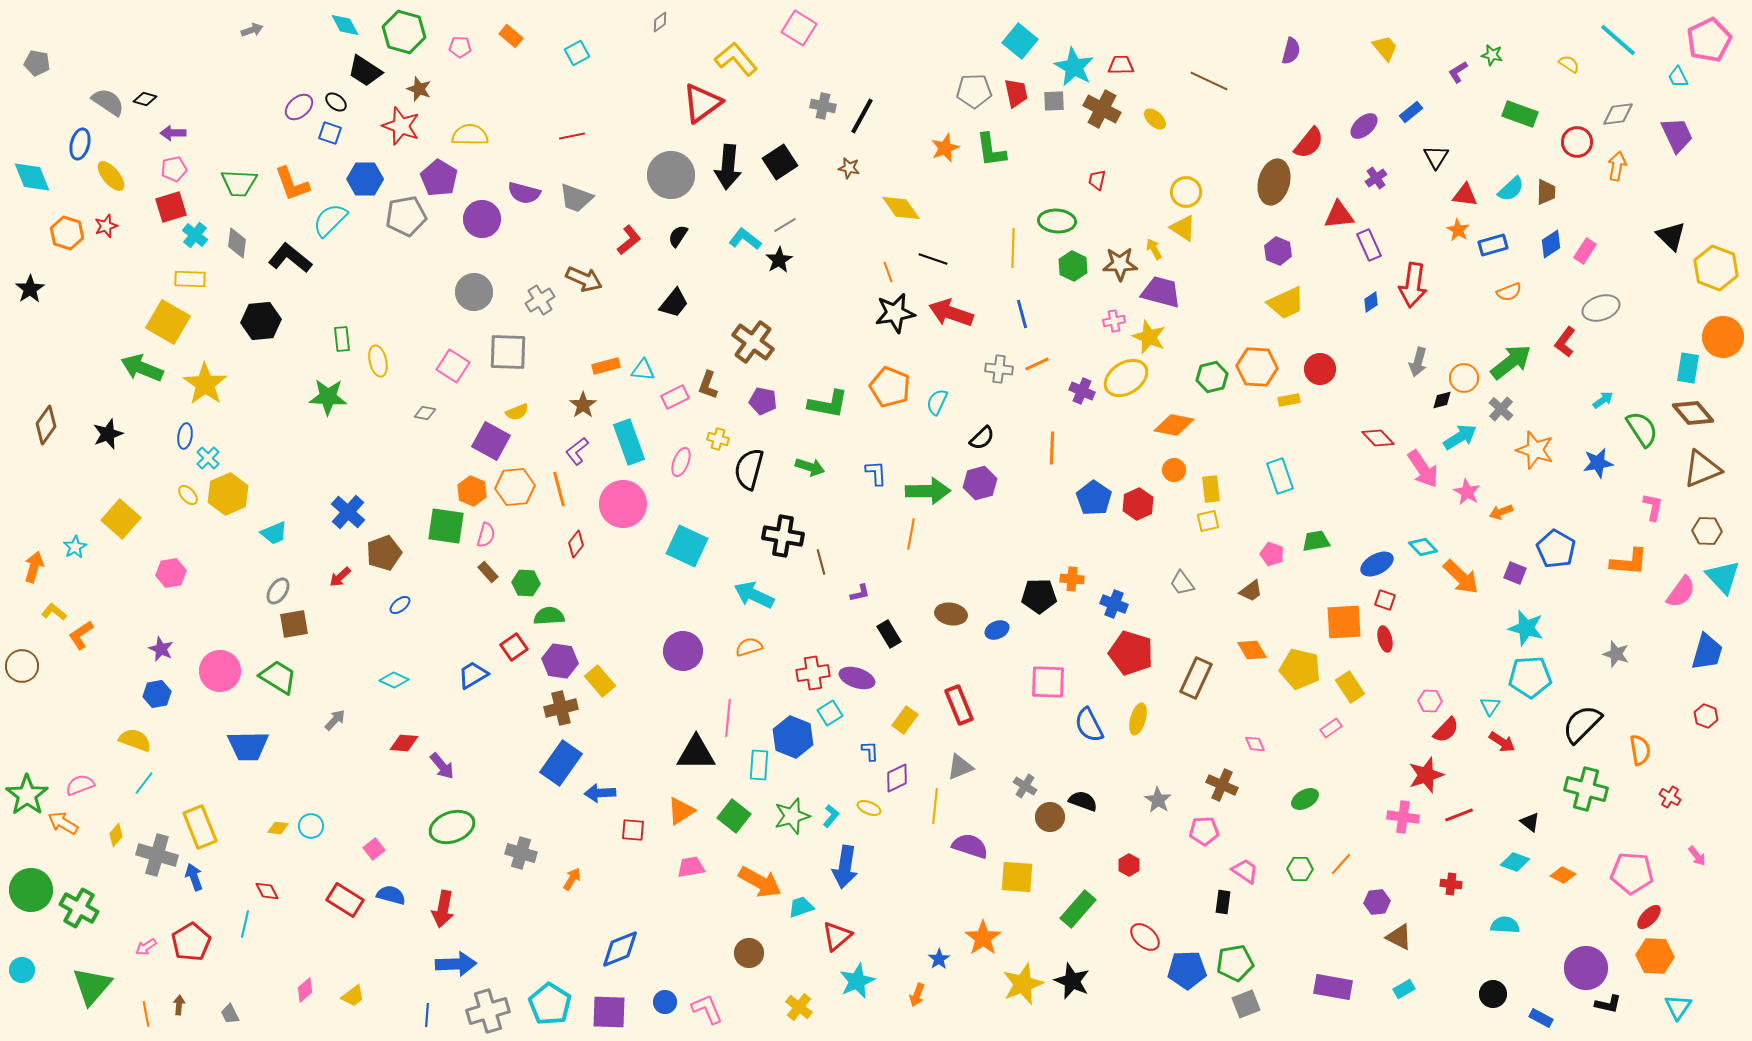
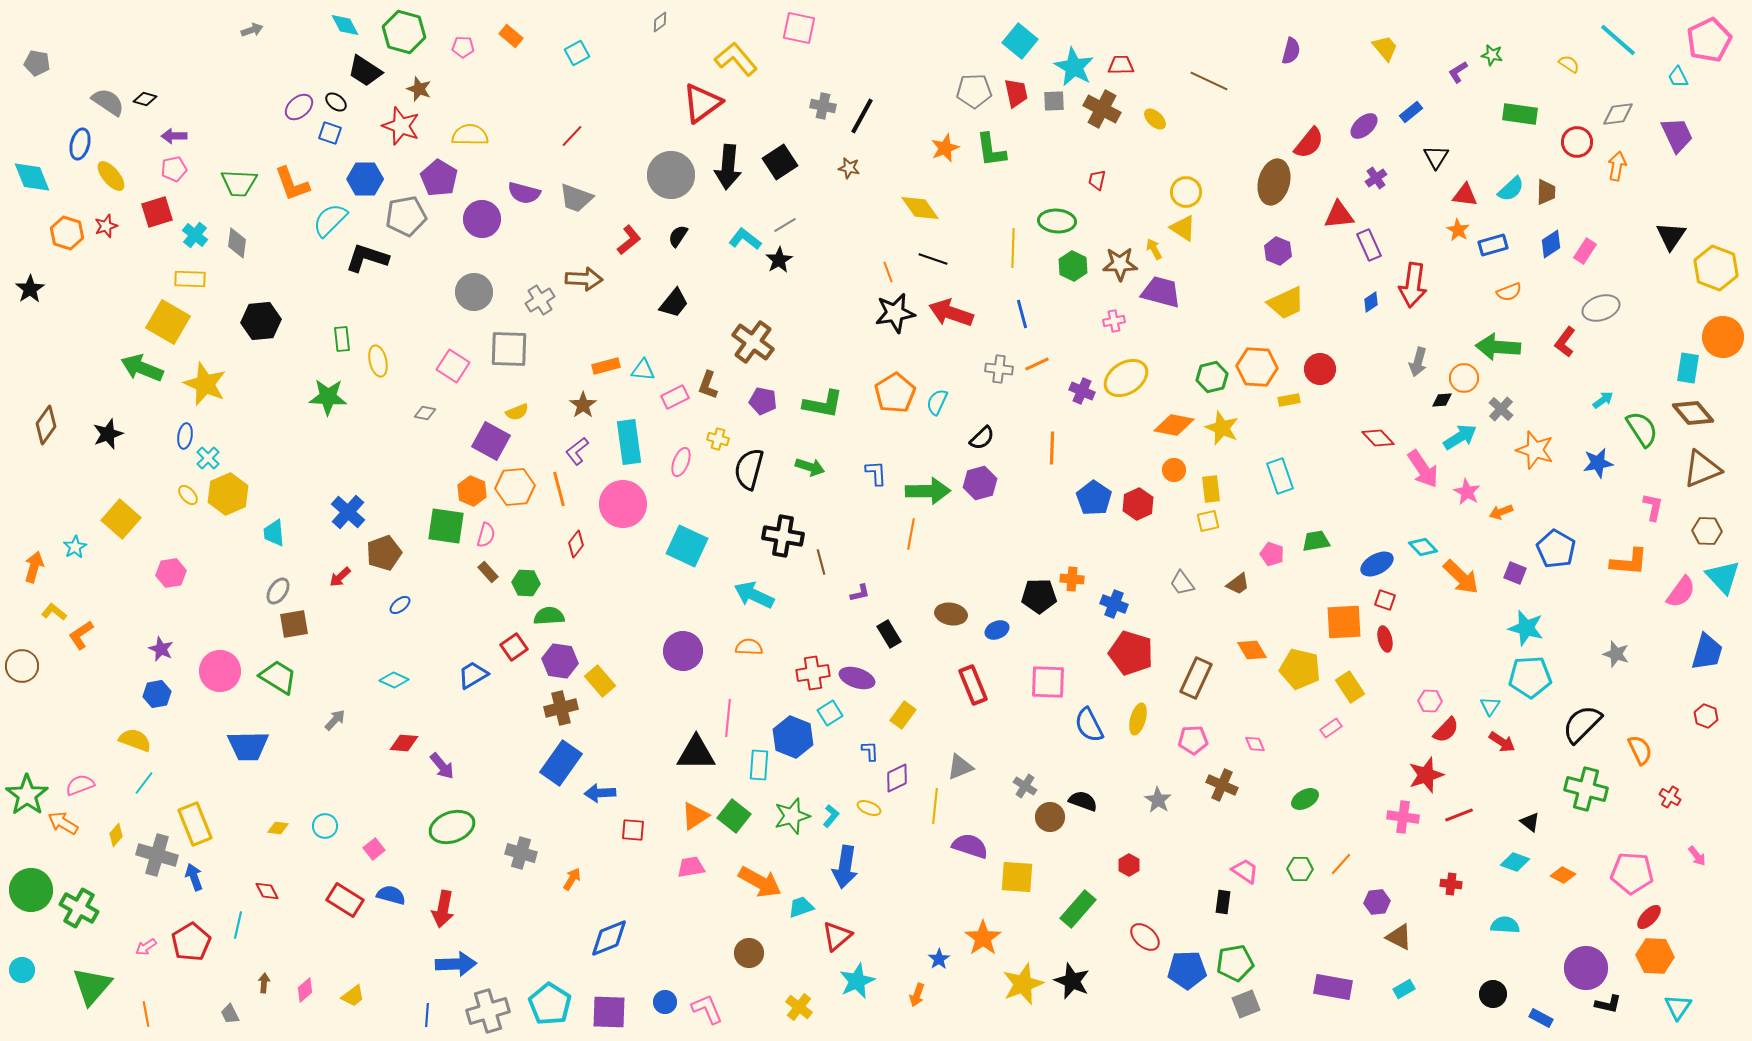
pink square at (799, 28): rotated 20 degrees counterclockwise
pink pentagon at (460, 47): moved 3 px right
green rectangle at (1520, 114): rotated 12 degrees counterclockwise
purple arrow at (173, 133): moved 1 px right, 3 px down
red line at (572, 136): rotated 35 degrees counterclockwise
red square at (171, 207): moved 14 px left, 5 px down
yellow diamond at (901, 208): moved 19 px right
black triangle at (1671, 236): rotated 20 degrees clockwise
black L-shape at (290, 258): moved 77 px right; rotated 21 degrees counterclockwise
brown arrow at (584, 279): rotated 21 degrees counterclockwise
yellow star at (1149, 337): moved 73 px right, 91 px down
gray square at (508, 352): moved 1 px right, 3 px up
green arrow at (1511, 362): moved 13 px left, 15 px up; rotated 138 degrees counterclockwise
yellow star at (205, 384): rotated 12 degrees counterclockwise
orange pentagon at (890, 387): moved 5 px right, 6 px down; rotated 18 degrees clockwise
black diamond at (1442, 400): rotated 10 degrees clockwise
green L-shape at (828, 404): moved 5 px left
cyan rectangle at (629, 442): rotated 12 degrees clockwise
cyan trapezoid at (274, 533): rotated 108 degrees clockwise
brown trapezoid at (1251, 591): moved 13 px left, 7 px up
orange semicircle at (749, 647): rotated 20 degrees clockwise
red rectangle at (959, 705): moved 14 px right, 20 px up
yellow rectangle at (905, 720): moved 2 px left, 5 px up
orange semicircle at (1640, 750): rotated 16 degrees counterclockwise
orange triangle at (681, 811): moved 14 px right, 5 px down
cyan circle at (311, 826): moved 14 px right
yellow rectangle at (200, 827): moved 5 px left, 3 px up
pink pentagon at (1204, 831): moved 11 px left, 91 px up
cyan line at (245, 924): moved 7 px left, 1 px down
blue diamond at (620, 949): moved 11 px left, 11 px up
brown arrow at (179, 1005): moved 85 px right, 22 px up
